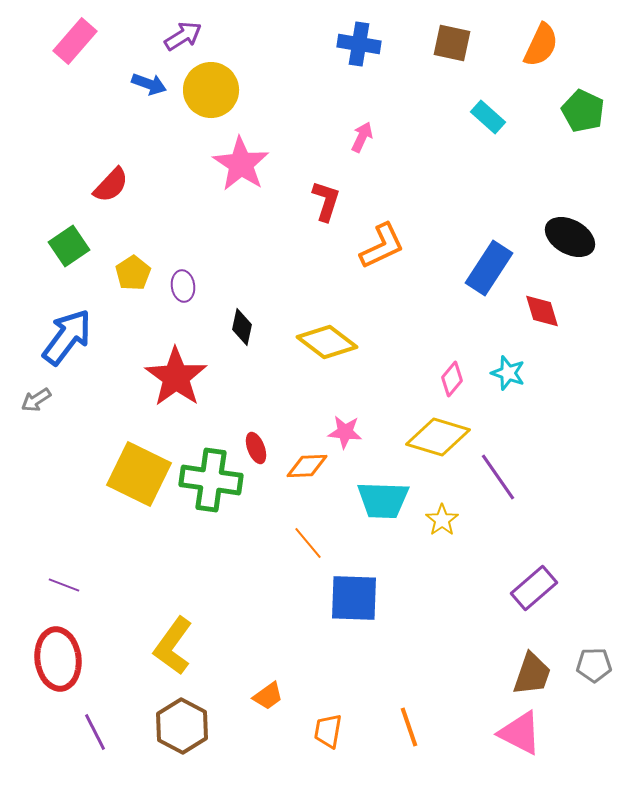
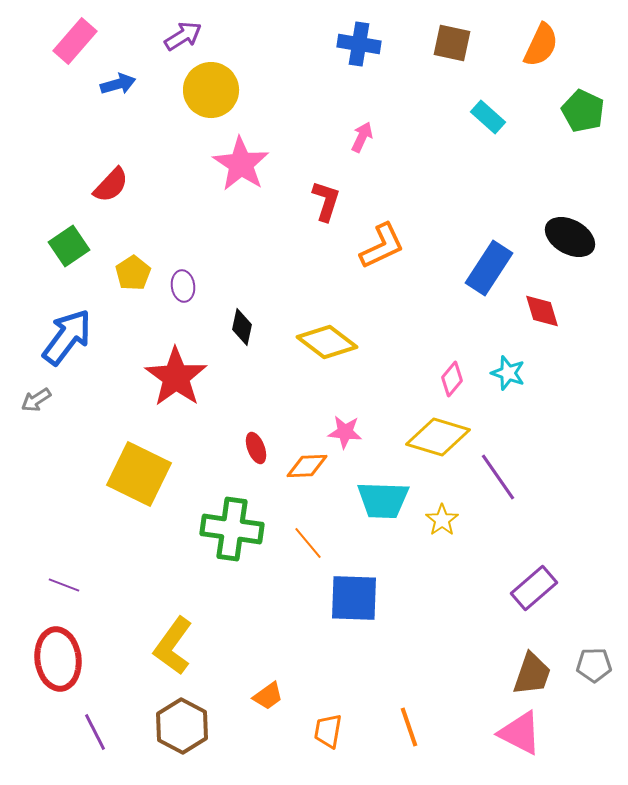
blue arrow at (149, 84): moved 31 px left; rotated 36 degrees counterclockwise
green cross at (211, 480): moved 21 px right, 49 px down
